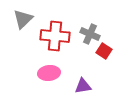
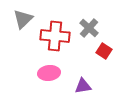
gray cross: moved 1 px left, 6 px up; rotated 18 degrees clockwise
